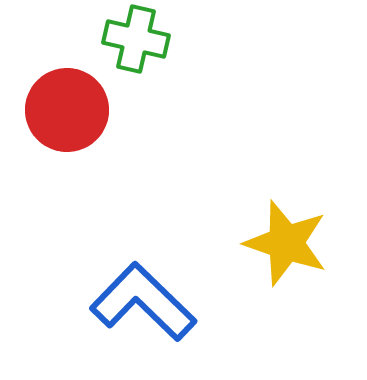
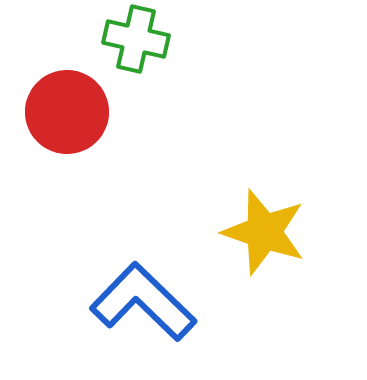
red circle: moved 2 px down
yellow star: moved 22 px left, 11 px up
